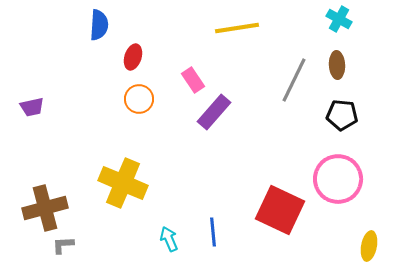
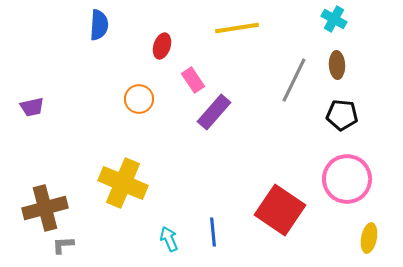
cyan cross: moved 5 px left
red ellipse: moved 29 px right, 11 px up
pink circle: moved 9 px right
red square: rotated 9 degrees clockwise
yellow ellipse: moved 8 px up
